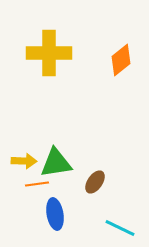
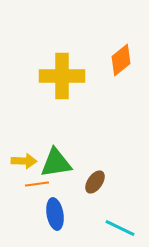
yellow cross: moved 13 px right, 23 px down
